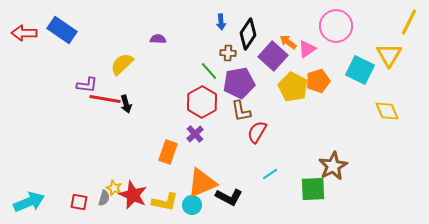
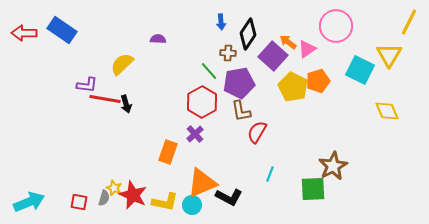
cyan line: rotated 35 degrees counterclockwise
